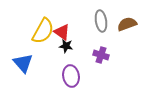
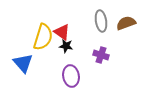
brown semicircle: moved 1 px left, 1 px up
yellow semicircle: moved 6 px down; rotated 12 degrees counterclockwise
